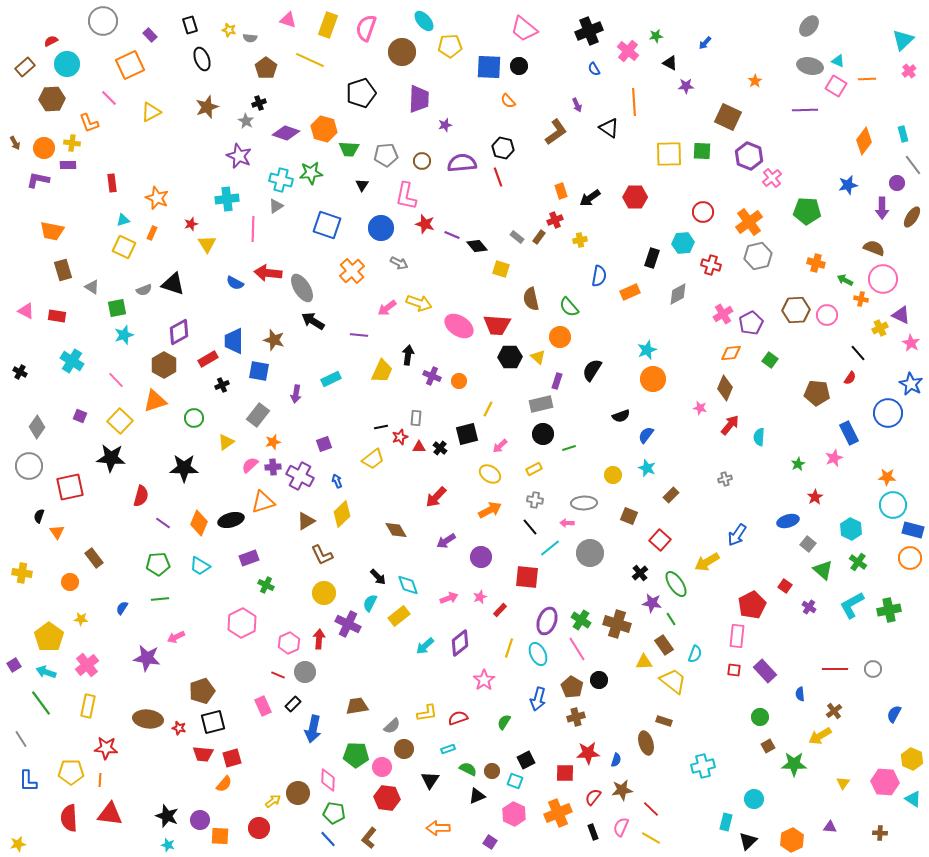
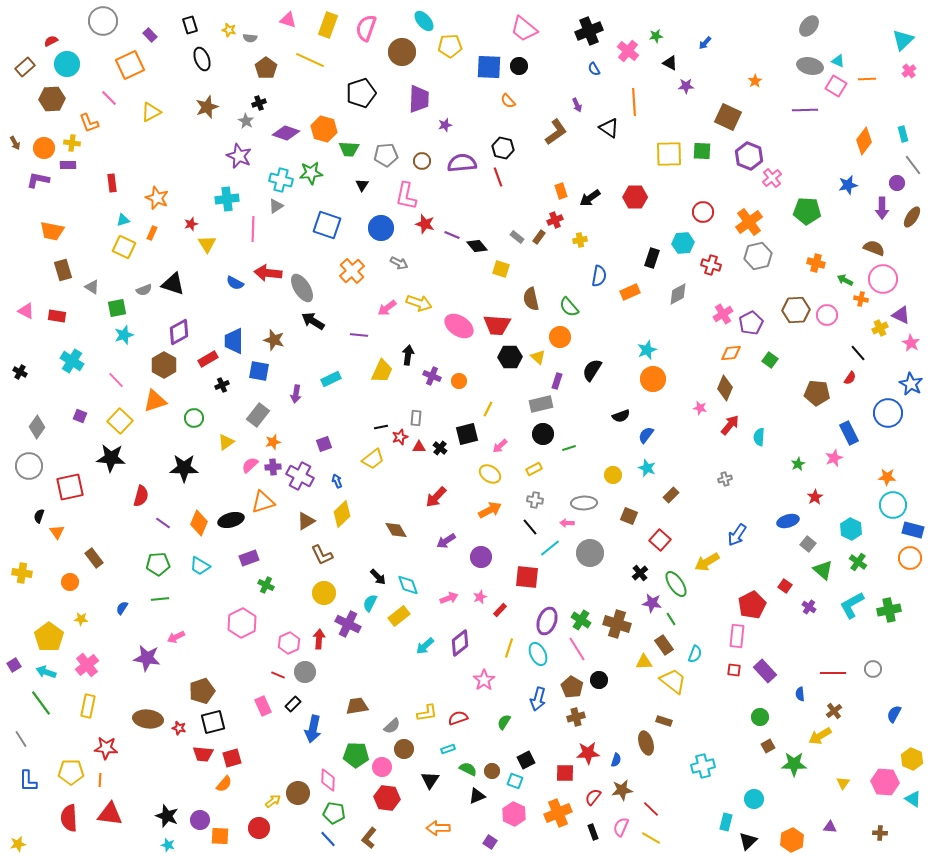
red line at (835, 669): moved 2 px left, 4 px down
